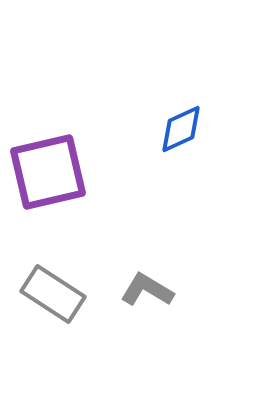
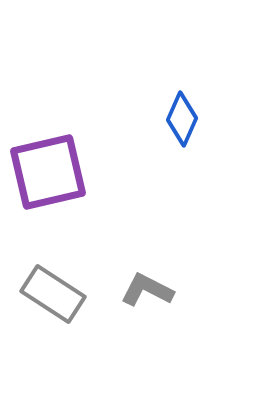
blue diamond: moved 1 px right, 10 px up; rotated 42 degrees counterclockwise
gray L-shape: rotated 4 degrees counterclockwise
